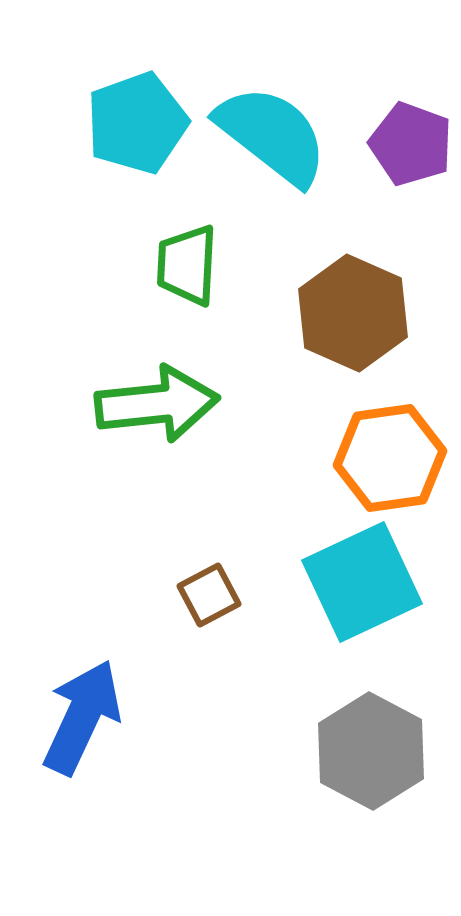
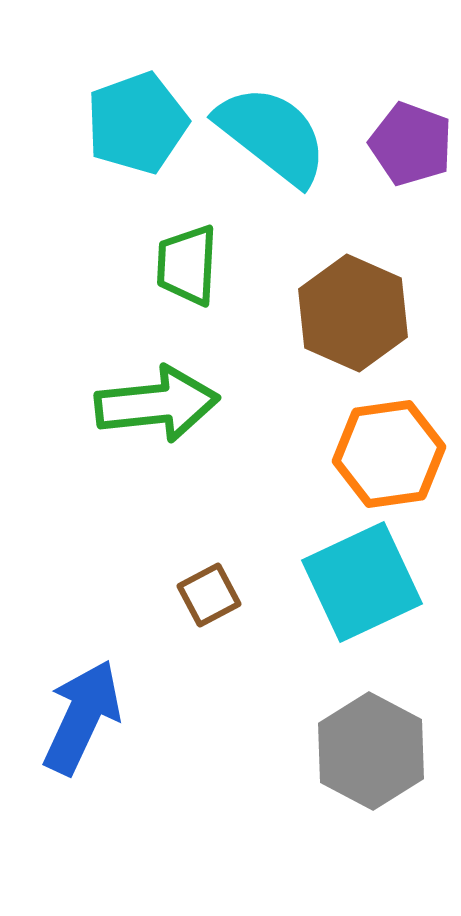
orange hexagon: moved 1 px left, 4 px up
